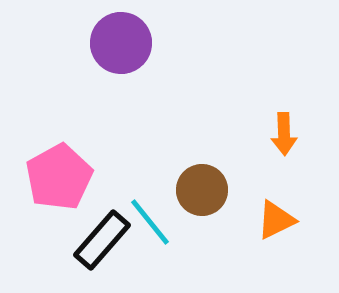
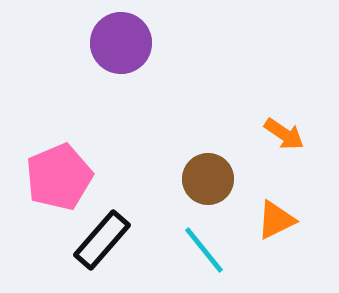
orange arrow: rotated 54 degrees counterclockwise
pink pentagon: rotated 6 degrees clockwise
brown circle: moved 6 px right, 11 px up
cyan line: moved 54 px right, 28 px down
